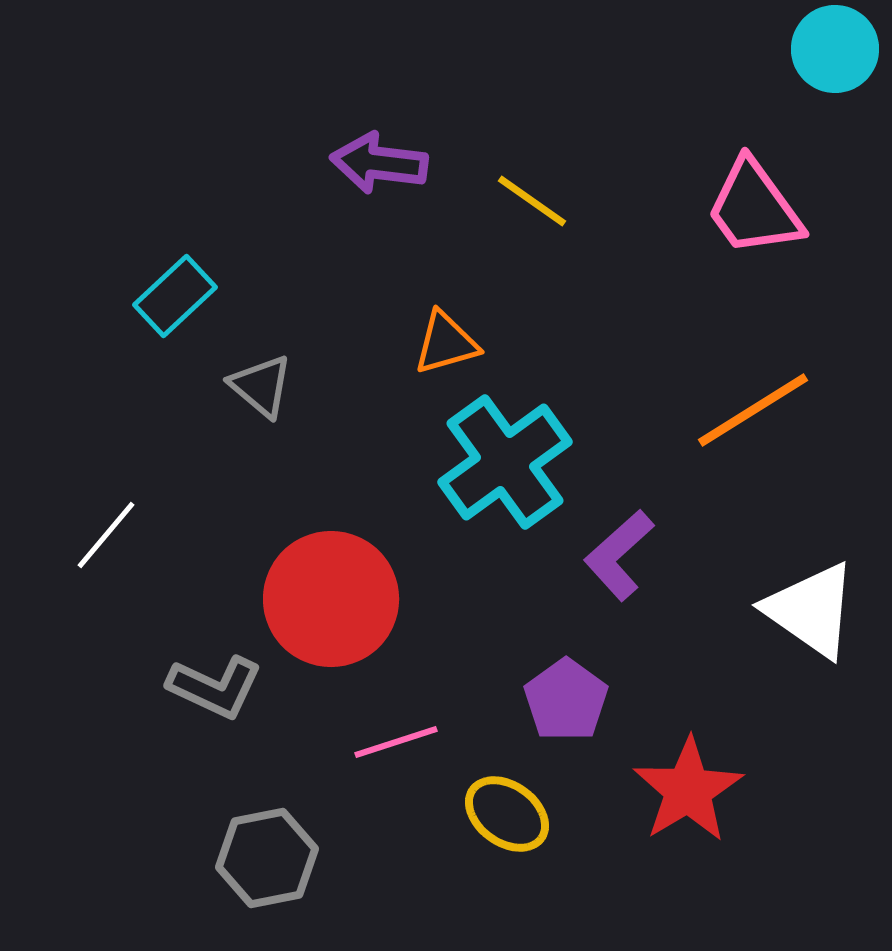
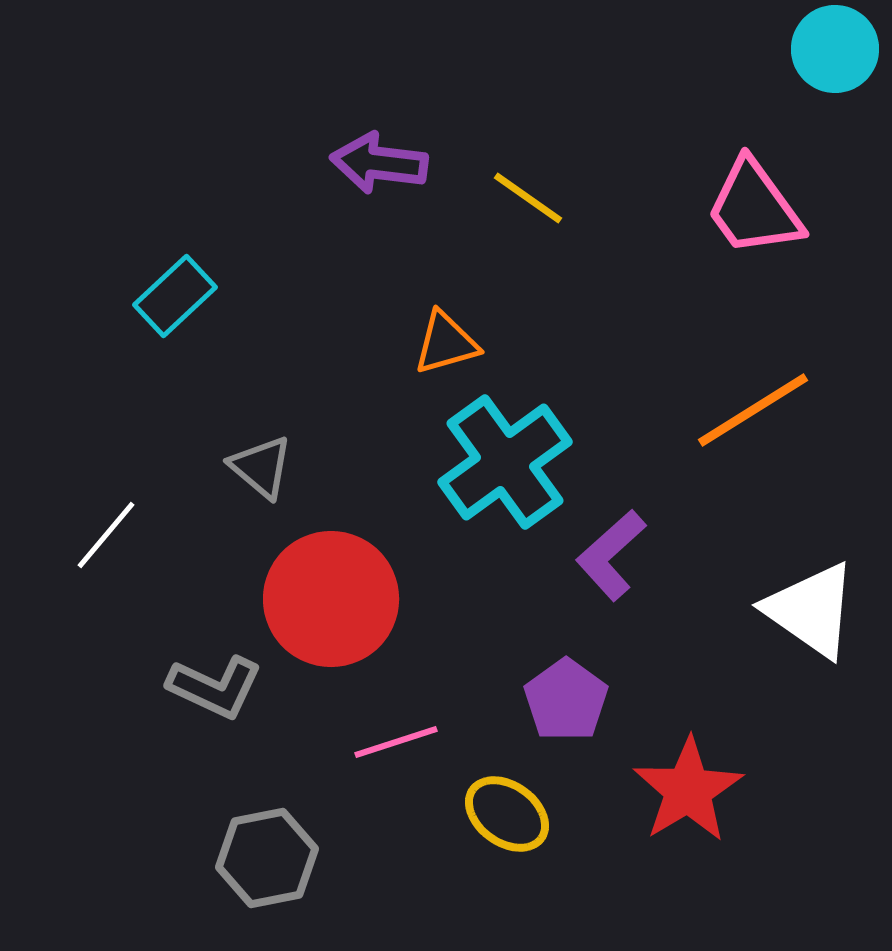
yellow line: moved 4 px left, 3 px up
gray triangle: moved 81 px down
purple L-shape: moved 8 px left
